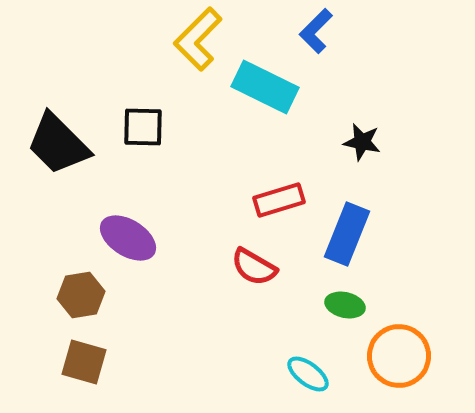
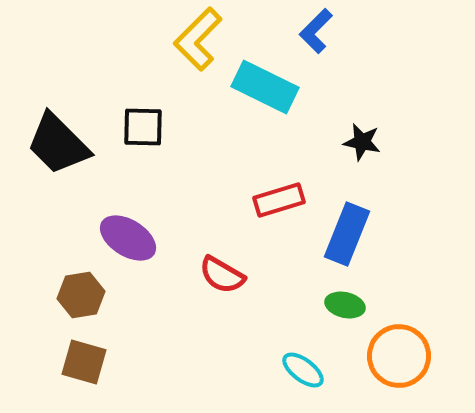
red semicircle: moved 32 px left, 8 px down
cyan ellipse: moved 5 px left, 4 px up
